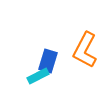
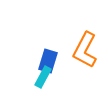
cyan rectangle: moved 5 px right, 1 px down; rotated 35 degrees counterclockwise
